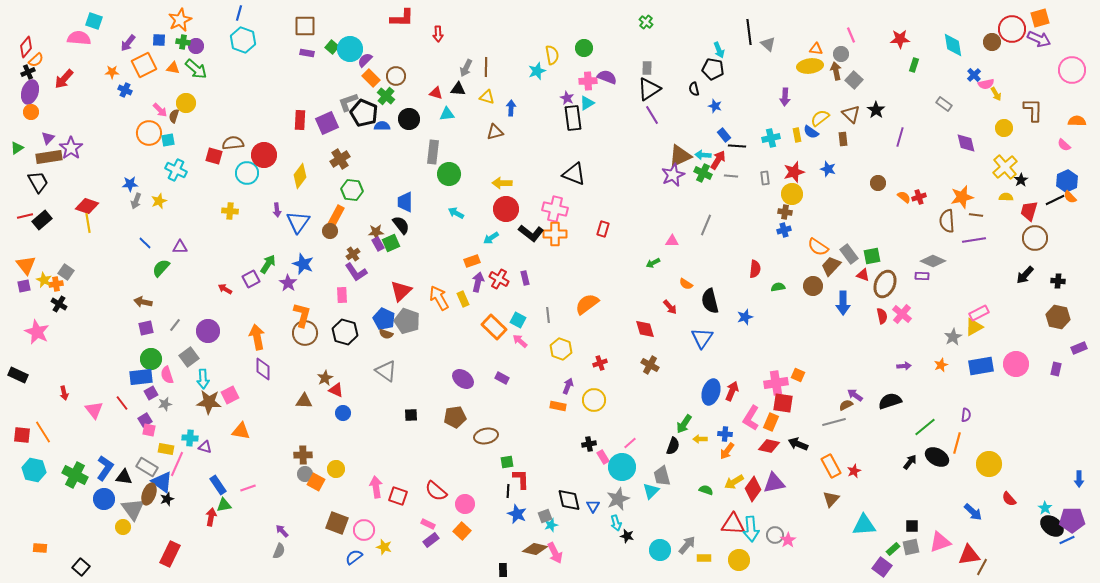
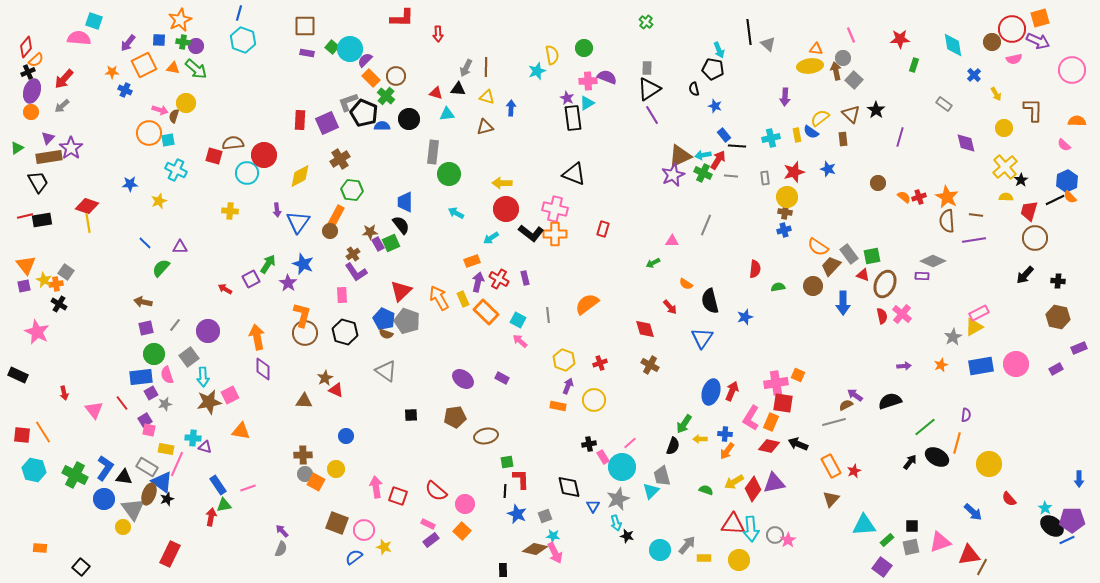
purple arrow at (1039, 39): moved 1 px left, 2 px down
gray circle at (841, 54): moved 2 px right, 4 px down
pink semicircle at (986, 84): moved 28 px right, 25 px up
purple ellipse at (30, 92): moved 2 px right, 1 px up
pink arrow at (160, 110): rotated 28 degrees counterclockwise
brown triangle at (495, 132): moved 10 px left, 5 px up
cyan arrow at (703, 155): rotated 14 degrees counterclockwise
yellow diamond at (300, 176): rotated 25 degrees clockwise
yellow circle at (792, 194): moved 5 px left, 3 px down
orange star at (962, 197): moved 15 px left; rotated 30 degrees counterclockwise
gray arrow at (136, 201): moved 74 px left, 95 px up; rotated 28 degrees clockwise
black rectangle at (42, 220): rotated 30 degrees clockwise
brown star at (376, 232): moved 6 px left
orange rectangle at (494, 327): moved 8 px left, 15 px up
yellow hexagon at (561, 349): moved 3 px right, 11 px down
green circle at (151, 359): moved 3 px right, 5 px up
purple rectangle at (1056, 369): rotated 48 degrees clockwise
cyan arrow at (203, 379): moved 2 px up
brown star at (209, 402): rotated 15 degrees counterclockwise
blue circle at (343, 413): moved 3 px right, 23 px down
cyan cross at (190, 438): moved 3 px right
black line at (508, 491): moved 3 px left
black diamond at (569, 500): moved 13 px up
cyan star at (551, 525): moved 2 px right, 11 px down; rotated 24 degrees clockwise
green rectangle at (893, 549): moved 6 px left, 9 px up
gray semicircle at (279, 551): moved 2 px right, 2 px up
